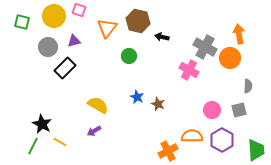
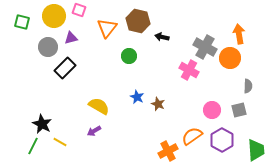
purple triangle: moved 3 px left, 3 px up
yellow semicircle: moved 1 px right, 1 px down
orange semicircle: rotated 35 degrees counterclockwise
